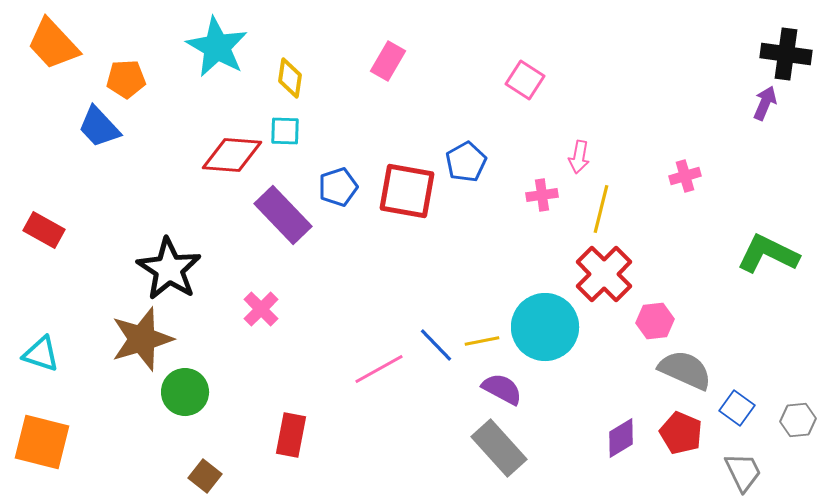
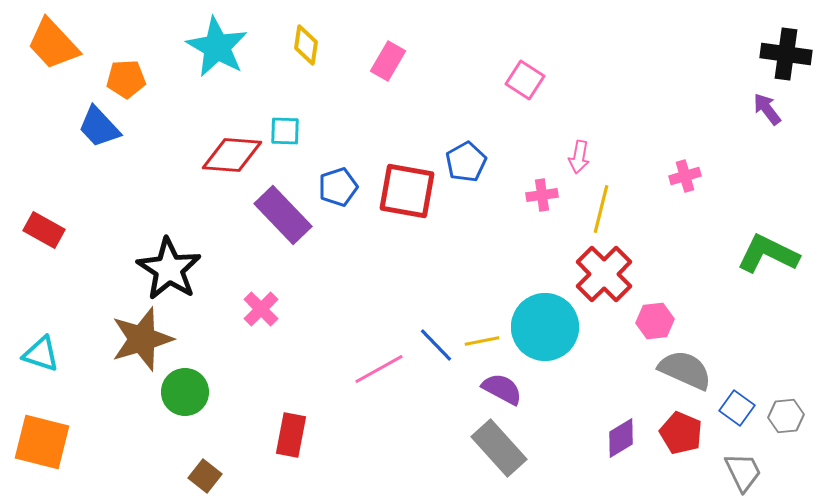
yellow diamond at (290, 78): moved 16 px right, 33 px up
purple arrow at (765, 103): moved 2 px right, 6 px down; rotated 60 degrees counterclockwise
gray hexagon at (798, 420): moved 12 px left, 4 px up
